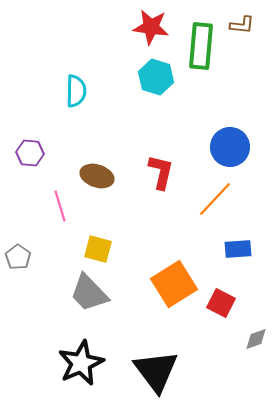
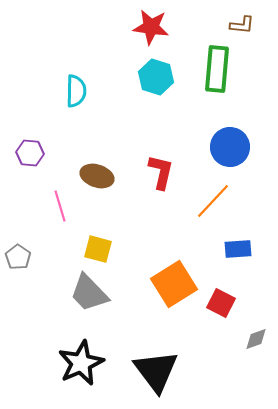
green rectangle: moved 16 px right, 23 px down
orange line: moved 2 px left, 2 px down
